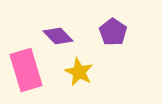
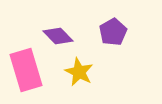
purple pentagon: rotated 8 degrees clockwise
